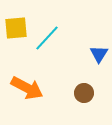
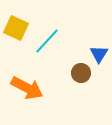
yellow square: rotated 30 degrees clockwise
cyan line: moved 3 px down
brown circle: moved 3 px left, 20 px up
